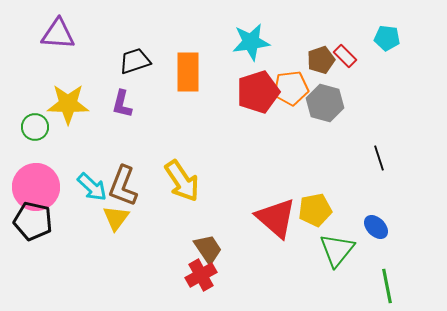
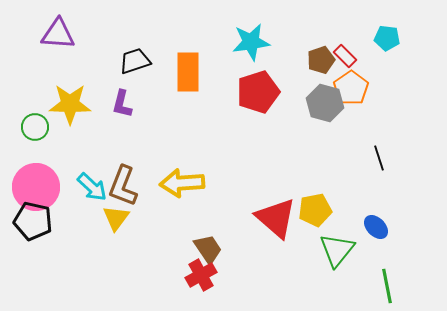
orange pentagon: moved 60 px right; rotated 28 degrees counterclockwise
yellow star: moved 2 px right
yellow arrow: moved 2 px down; rotated 120 degrees clockwise
